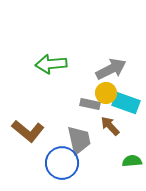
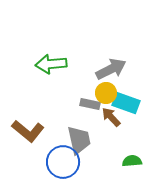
brown arrow: moved 1 px right, 9 px up
blue circle: moved 1 px right, 1 px up
